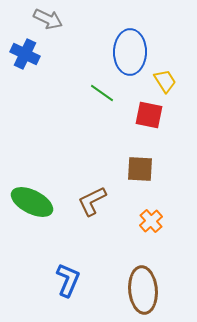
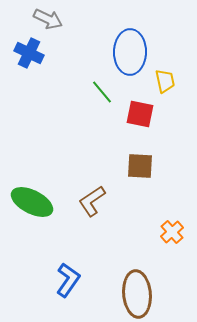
blue cross: moved 4 px right, 1 px up
yellow trapezoid: rotated 20 degrees clockwise
green line: moved 1 px up; rotated 15 degrees clockwise
red square: moved 9 px left, 1 px up
brown square: moved 3 px up
brown L-shape: rotated 8 degrees counterclockwise
orange cross: moved 21 px right, 11 px down
blue L-shape: rotated 12 degrees clockwise
brown ellipse: moved 6 px left, 4 px down
